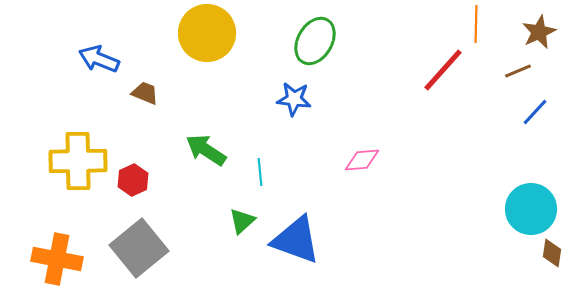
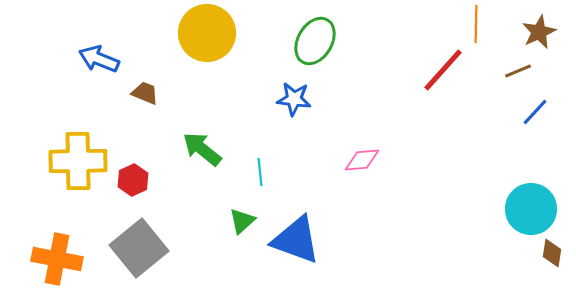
green arrow: moved 4 px left, 1 px up; rotated 6 degrees clockwise
